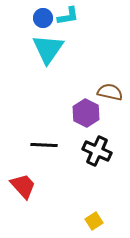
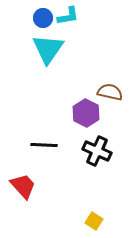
yellow square: rotated 24 degrees counterclockwise
